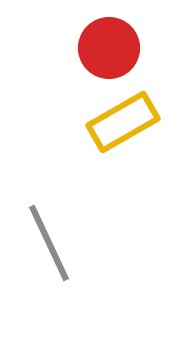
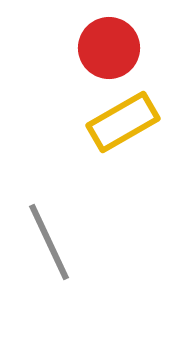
gray line: moved 1 px up
